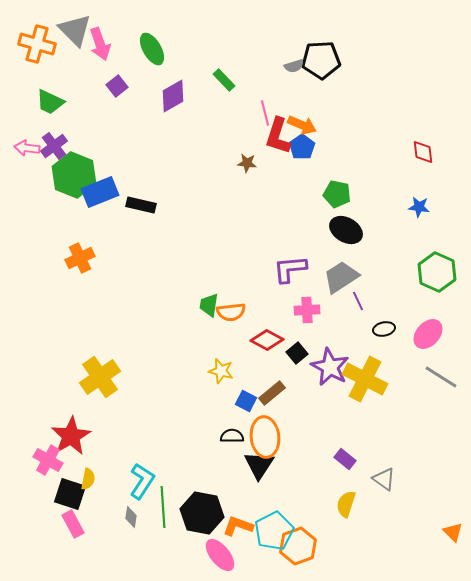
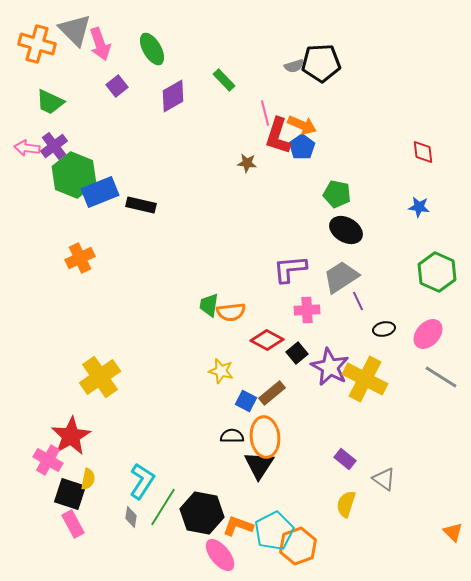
black pentagon at (321, 60): moved 3 px down
green line at (163, 507): rotated 36 degrees clockwise
